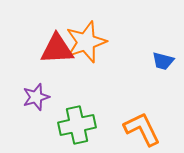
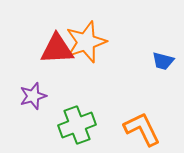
purple star: moved 3 px left, 1 px up
green cross: rotated 9 degrees counterclockwise
